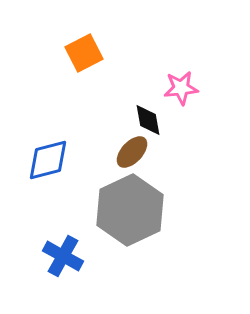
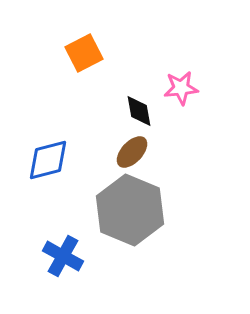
black diamond: moved 9 px left, 9 px up
gray hexagon: rotated 12 degrees counterclockwise
